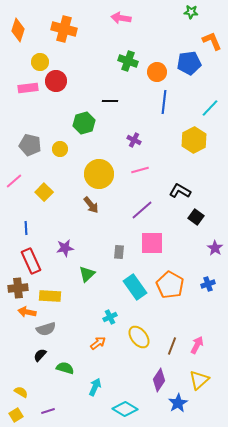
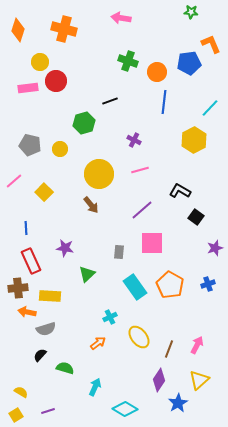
orange L-shape at (212, 41): moved 1 px left, 3 px down
black line at (110, 101): rotated 21 degrees counterclockwise
purple star at (65, 248): rotated 18 degrees clockwise
purple star at (215, 248): rotated 21 degrees clockwise
brown line at (172, 346): moved 3 px left, 3 px down
